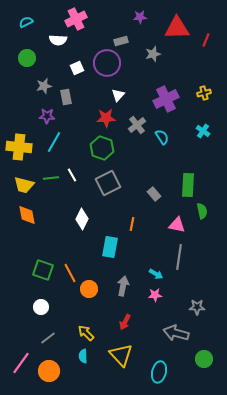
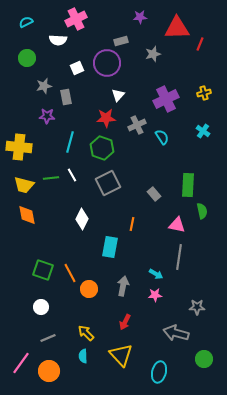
red line at (206, 40): moved 6 px left, 4 px down
gray cross at (137, 125): rotated 12 degrees clockwise
cyan line at (54, 142): moved 16 px right; rotated 15 degrees counterclockwise
gray line at (48, 338): rotated 14 degrees clockwise
